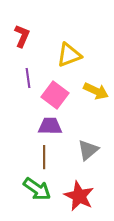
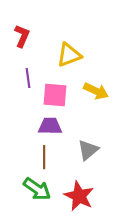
pink square: rotated 32 degrees counterclockwise
